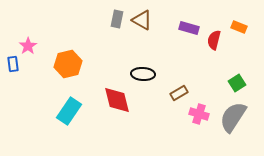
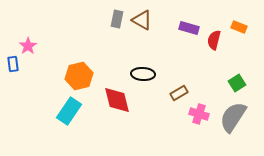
orange hexagon: moved 11 px right, 12 px down
